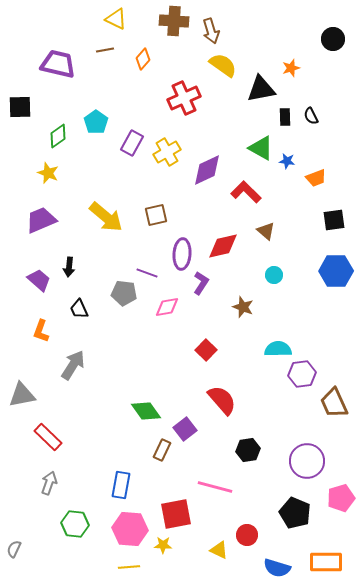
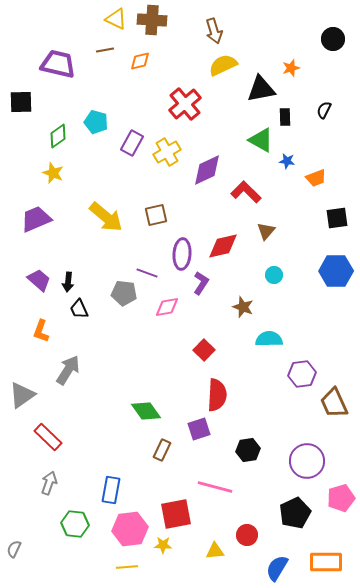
brown cross at (174, 21): moved 22 px left, 1 px up
brown arrow at (211, 31): moved 3 px right
orange diamond at (143, 59): moved 3 px left, 2 px down; rotated 35 degrees clockwise
yellow semicircle at (223, 65): rotated 60 degrees counterclockwise
red cross at (184, 98): moved 1 px right, 6 px down; rotated 16 degrees counterclockwise
black square at (20, 107): moved 1 px right, 5 px up
black semicircle at (311, 116): moved 13 px right, 6 px up; rotated 54 degrees clockwise
cyan pentagon at (96, 122): rotated 20 degrees counterclockwise
green triangle at (261, 148): moved 8 px up
yellow star at (48, 173): moved 5 px right
purple trapezoid at (41, 220): moved 5 px left, 1 px up
black square at (334, 220): moved 3 px right, 2 px up
brown triangle at (266, 231): rotated 30 degrees clockwise
black arrow at (69, 267): moved 1 px left, 15 px down
cyan semicircle at (278, 349): moved 9 px left, 10 px up
red square at (206, 350): moved 2 px left
gray arrow at (73, 365): moved 5 px left, 5 px down
gray triangle at (22, 395): rotated 24 degrees counterclockwise
red semicircle at (222, 400): moved 5 px left, 5 px up; rotated 44 degrees clockwise
purple square at (185, 429): moved 14 px right; rotated 20 degrees clockwise
blue rectangle at (121, 485): moved 10 px left, 5 px down
black pentagon at (295, 513): rotated 24 degrees clockwise
pink hexagon at (130, 529): rotated 12 degrees counterclockwise
yellow triangle at (219, 550): moved 4 px left, 1 px down; rotated 30 degrees counterclockwise
yellow line at (129, 567): moved 2 px left
blue semicircle at (277, 568): rotated 104 degrees clockwise
